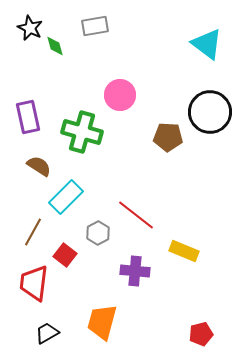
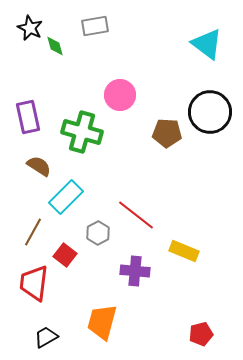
brown pentagon: moved 1 px left, 4 px up
black trapezoid: moved 1 px left, 4 px down
